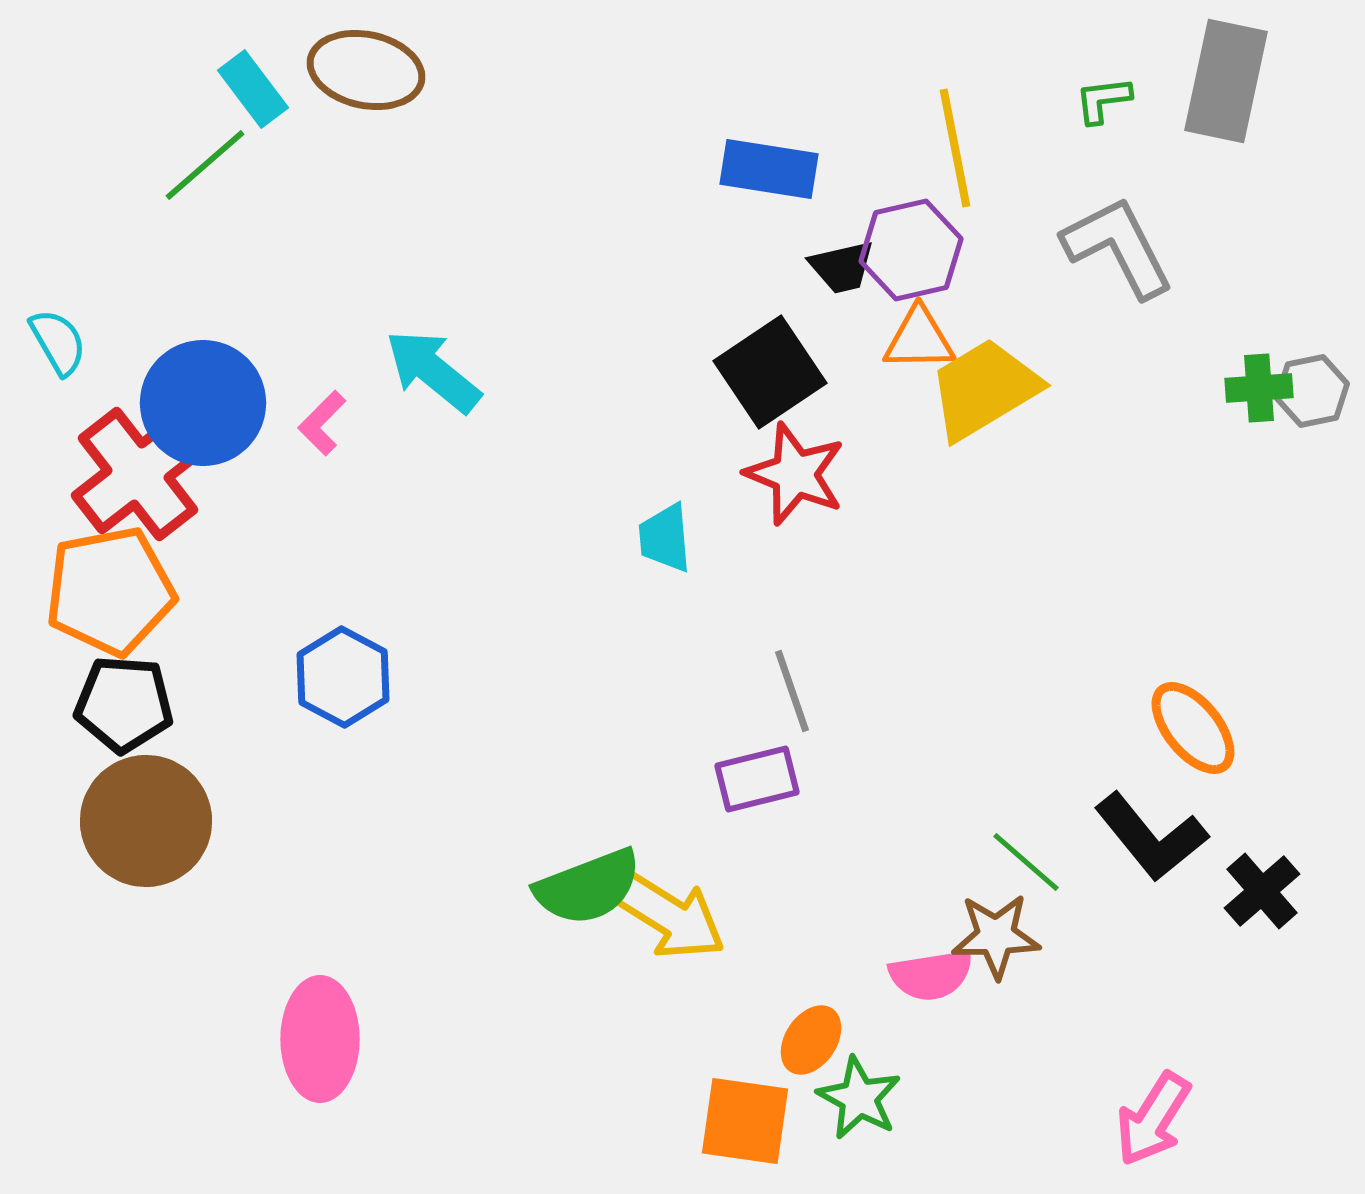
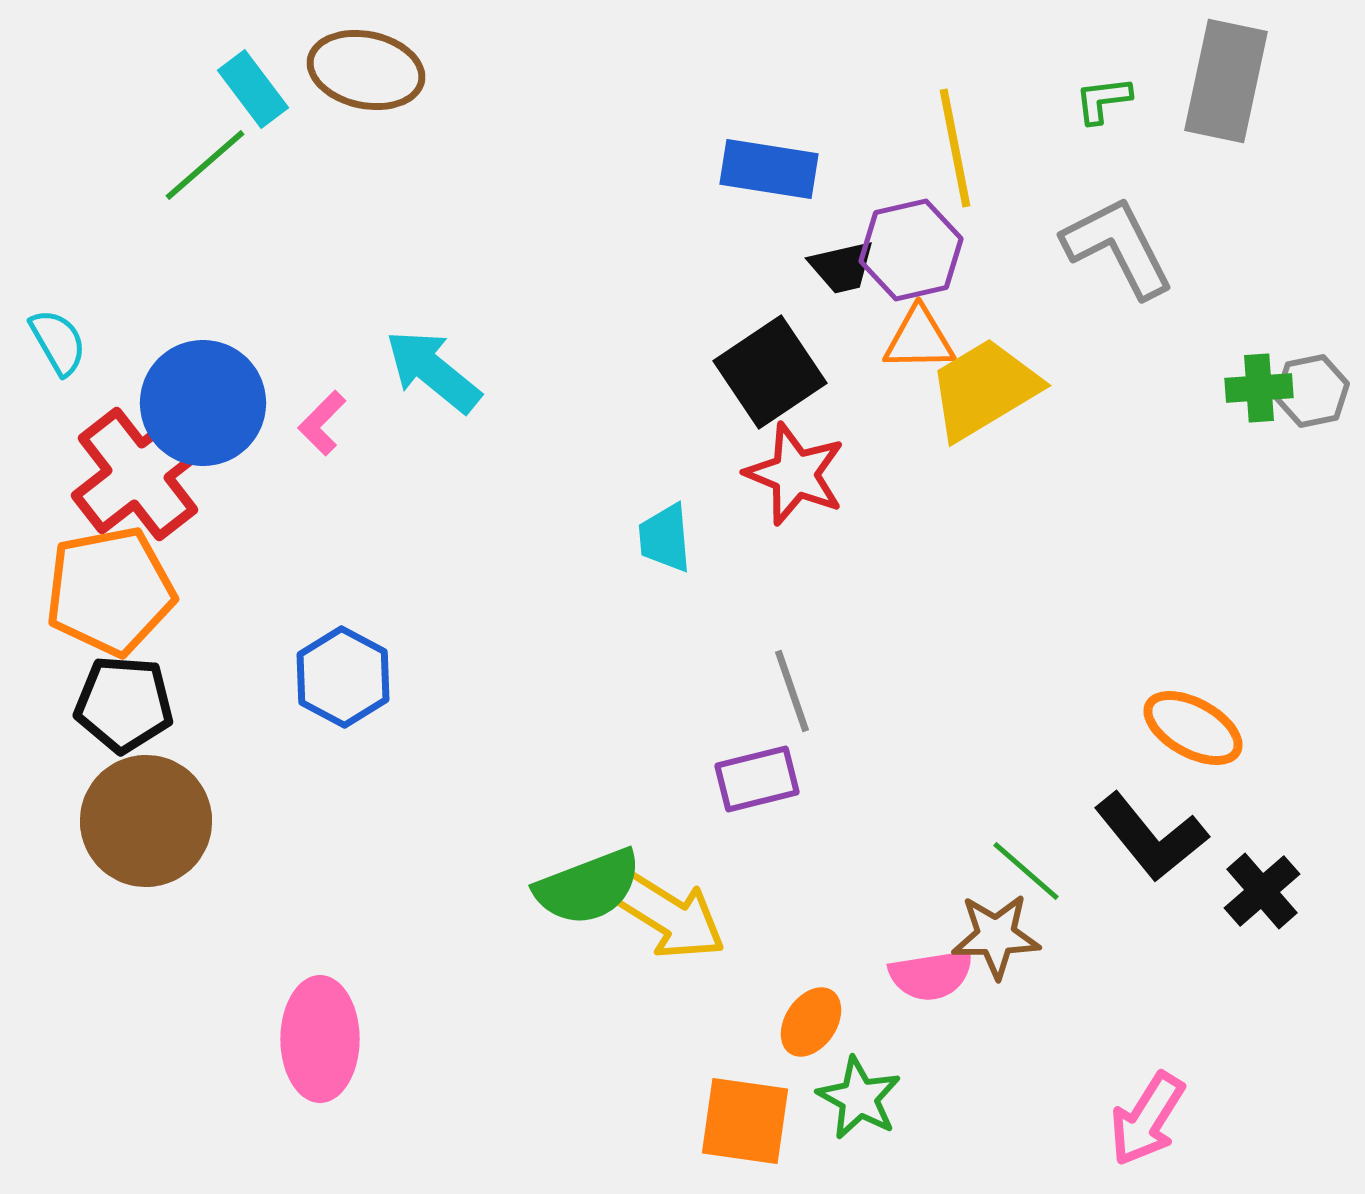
orange ellipse at (1193, 728): rotated 22 degrees counterclockwise
green line at (1026, 862): moved 9 px down
orange ellipse at (811, 1040): moved 18 px up
pink arrow at (1153, 1119): moved 6 px left
